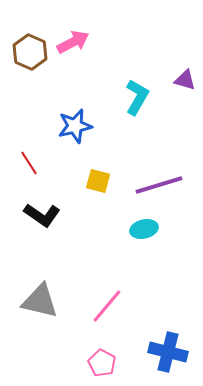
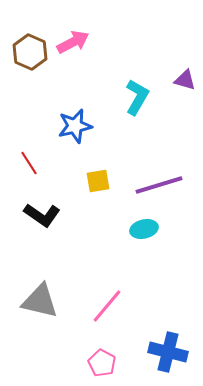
yellow square: rotated 25 degrees counterclockwise
